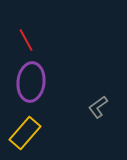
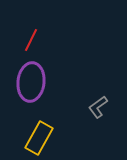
red line: moved 5 px right; rotated 55 degrees clockwise
yellow rectangle: moved 14 px right, 5 px down; rotated 12 degrees counterclockwise
